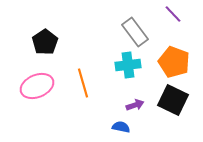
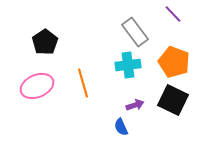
blue semicircle: rotated 126 degrees counterclockwise
